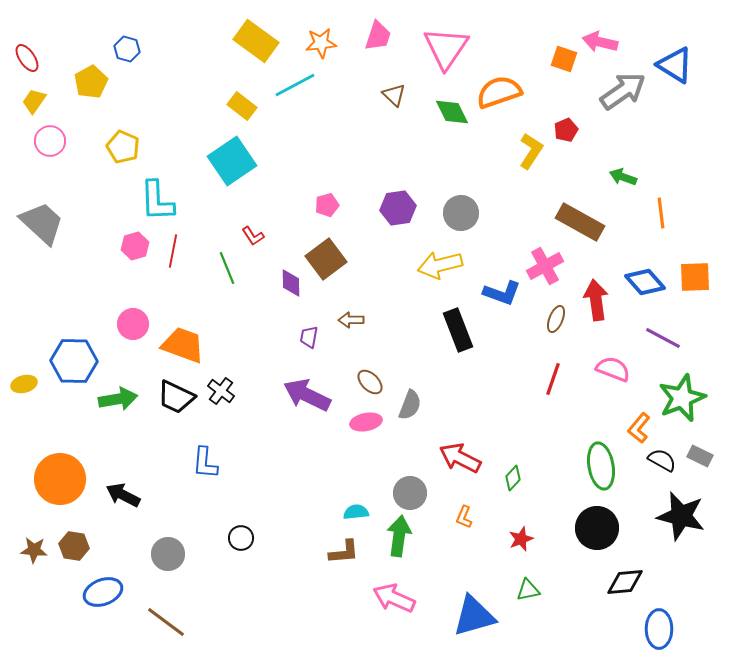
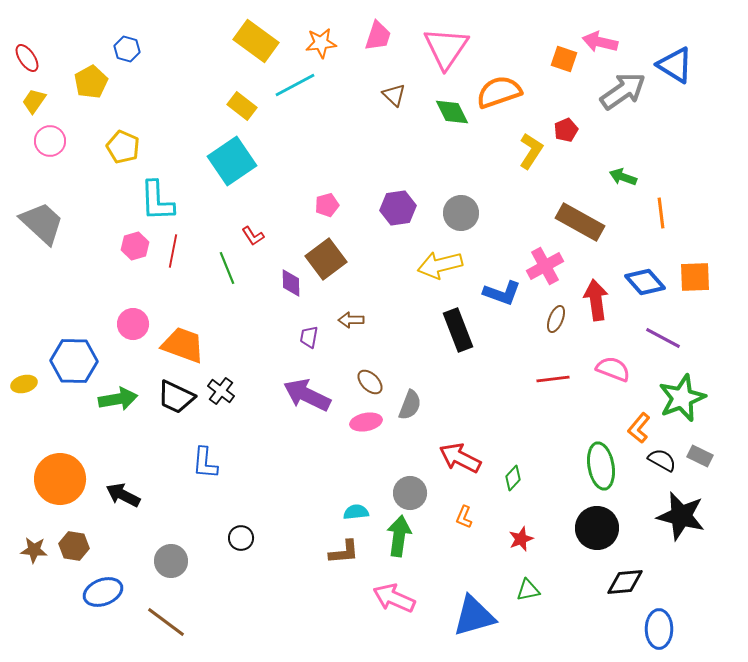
red line at (553, 379): rotated 64 degrees clockwise
gray circle at (168, 554): moved 3 px right, 7 px down
